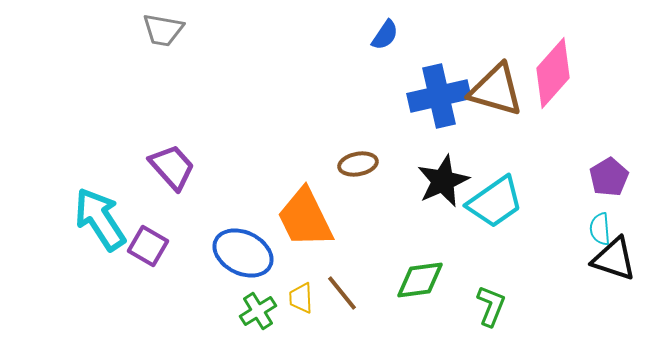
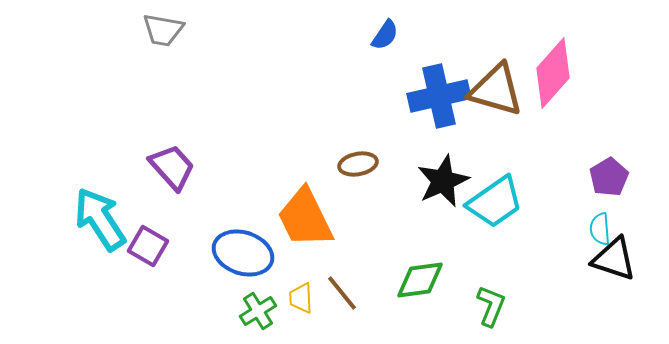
blue ellipse: rotated 8 degrees counterclockwise
